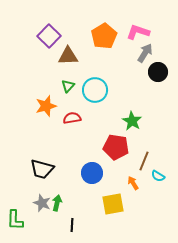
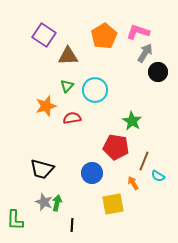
purple square: moved 5 px left, 1 px up; rotated 10 degrees counterclockwise
green triangle: moved 1 px left
gray star: moved 2 px right, 1 px up
